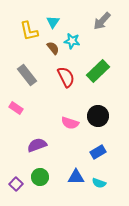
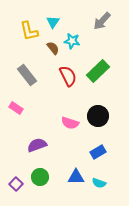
red semicircle: moved 2 px right, 1 px up
